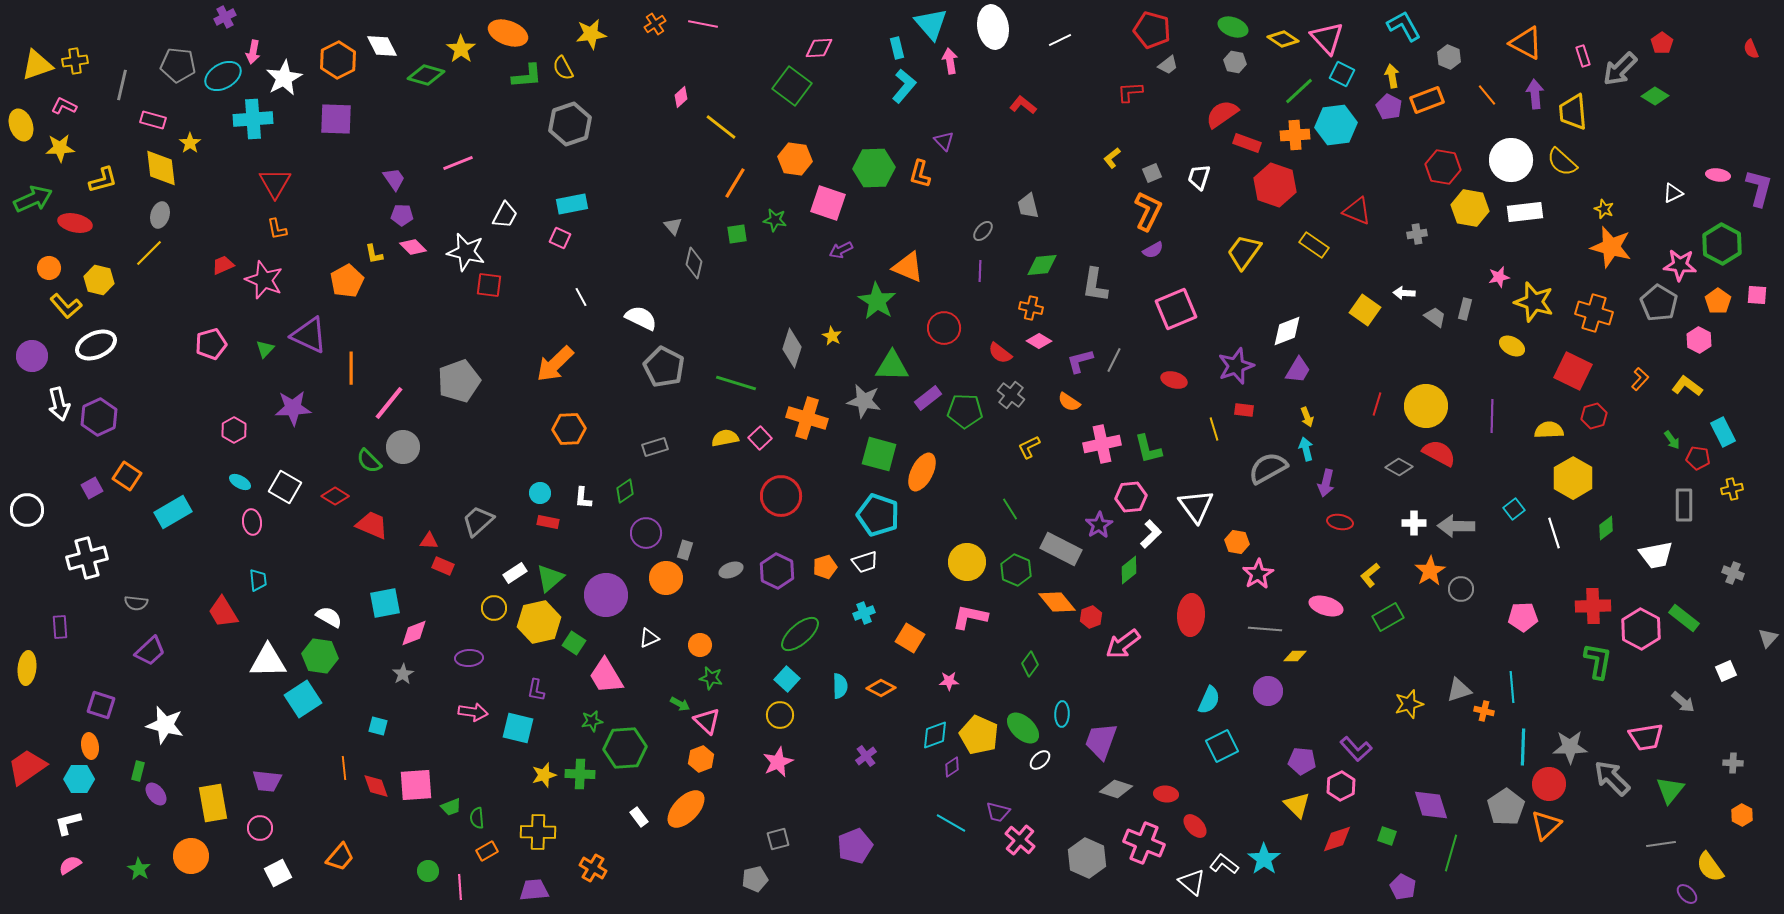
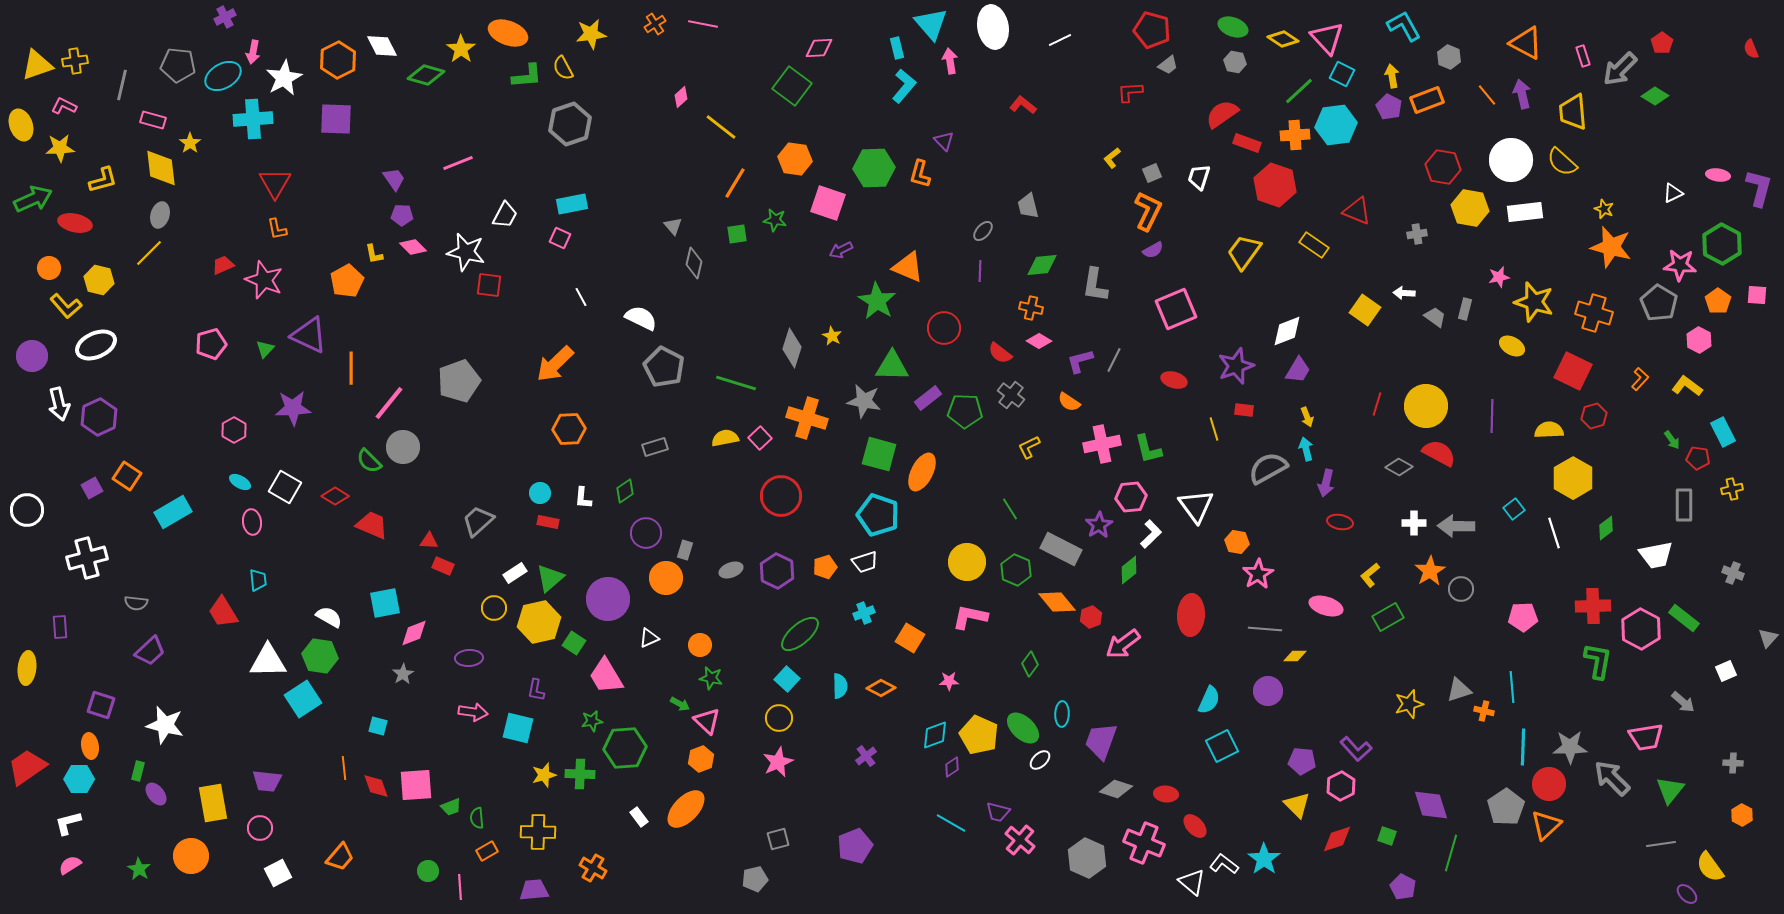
purple arrow at (1535, 94): moved 13 px left; rotated 8 degrees counterclockwise
purple circle at (606, 595): moved 2 px right, 4 px down
yellow circle at (780, 715): moved 1 px left, 3 px down
